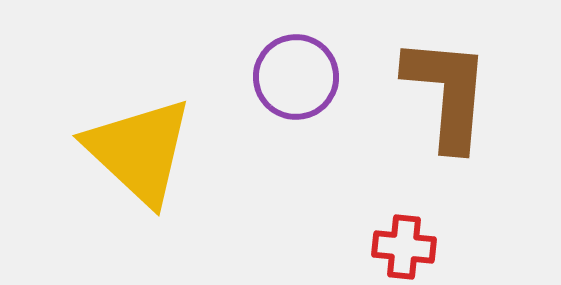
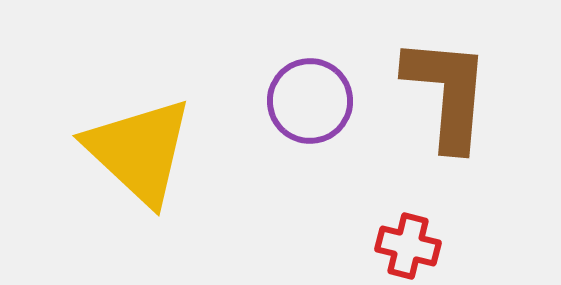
purple circle: moved 14 px right, 24 px down
red cross: moved 4 px right, 1 px up; rotated 8 degrees clockwise
